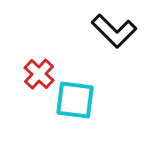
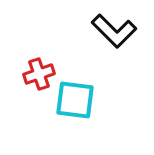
red cross: rotated 28 degrees clockwise
